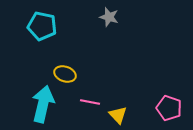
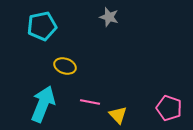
cyan pentagon: rotated 24 degrees counterclockwise
yellow ellipse: moved 8 px up
cyan arrow: rotated 9 degrees clockwise
